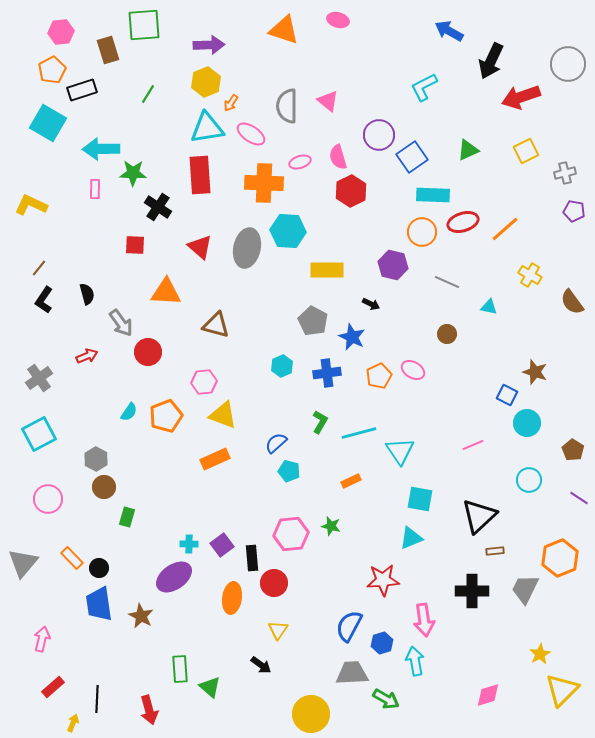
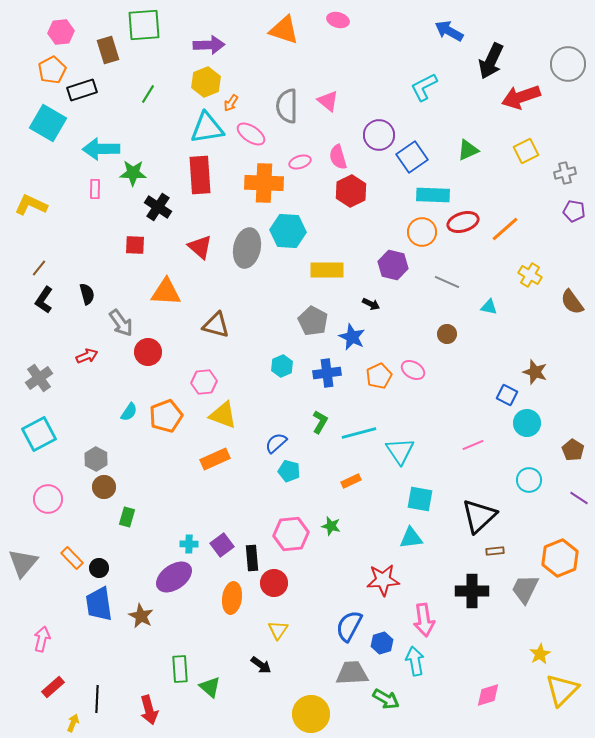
cyan triangle at (411, 538): rotated 15 degrees clockwise
